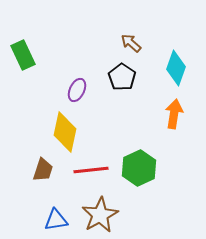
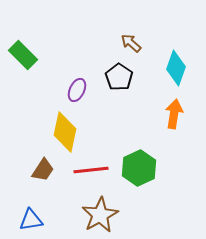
green rectangle: rotated 20 degrees counterclockwise
black pentagon: moved 3 px left
brown trapezoid: rotated 15 degrees clockwise
blue triangle: moved 25 px left
